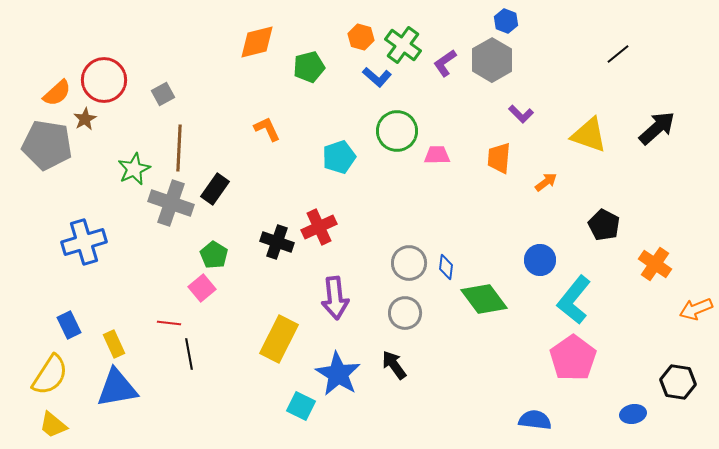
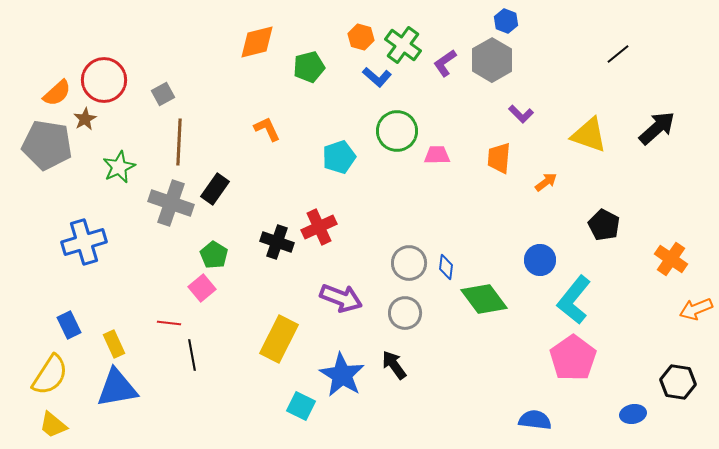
brown line at (179, 148): moved 6 px up
green star at (134, 169): moved 15 px left, 2 px up
orange cross at (655, 264): moved 16 px right, 5 px up
purple arrow at (335, 298): moved 6 px right; rotated 63 degrees counterclockwise
black line at (189, 354): moved 3 px right, 1 px down
blue star at (338, 374): moved 4 px right, 1 px down
